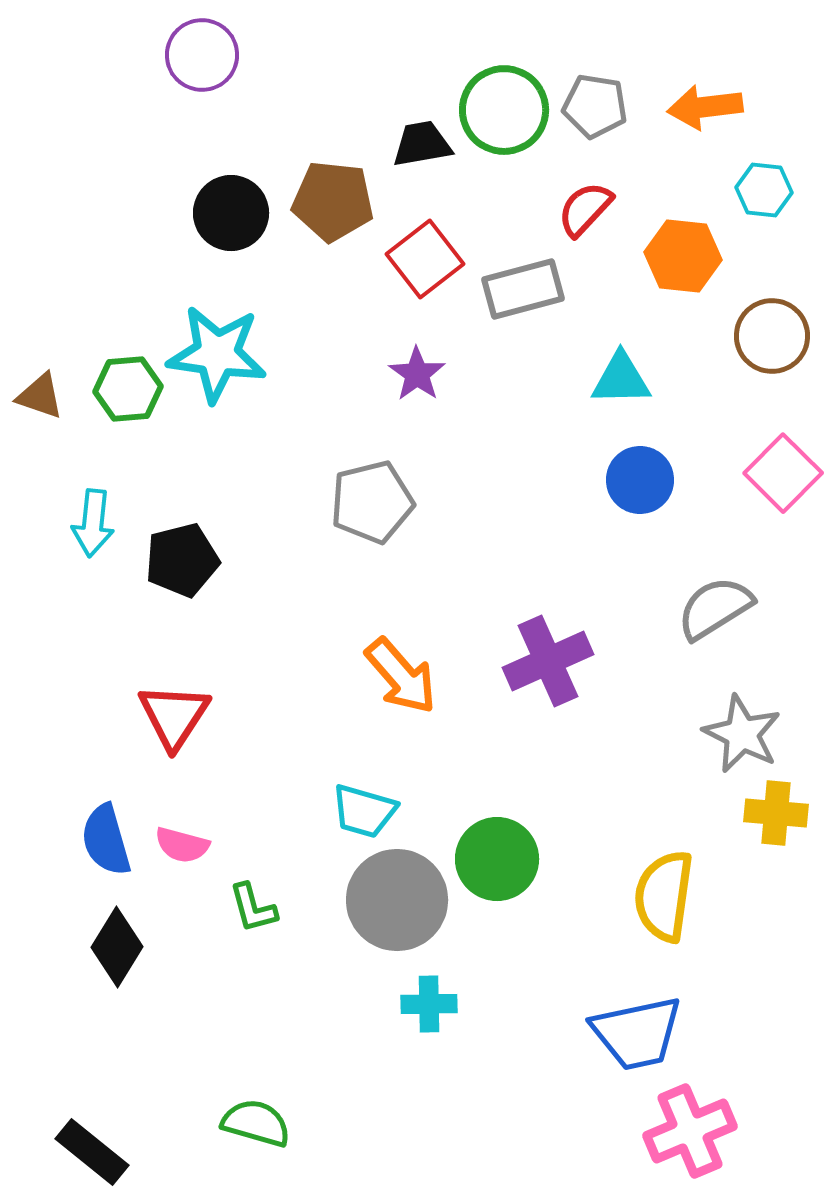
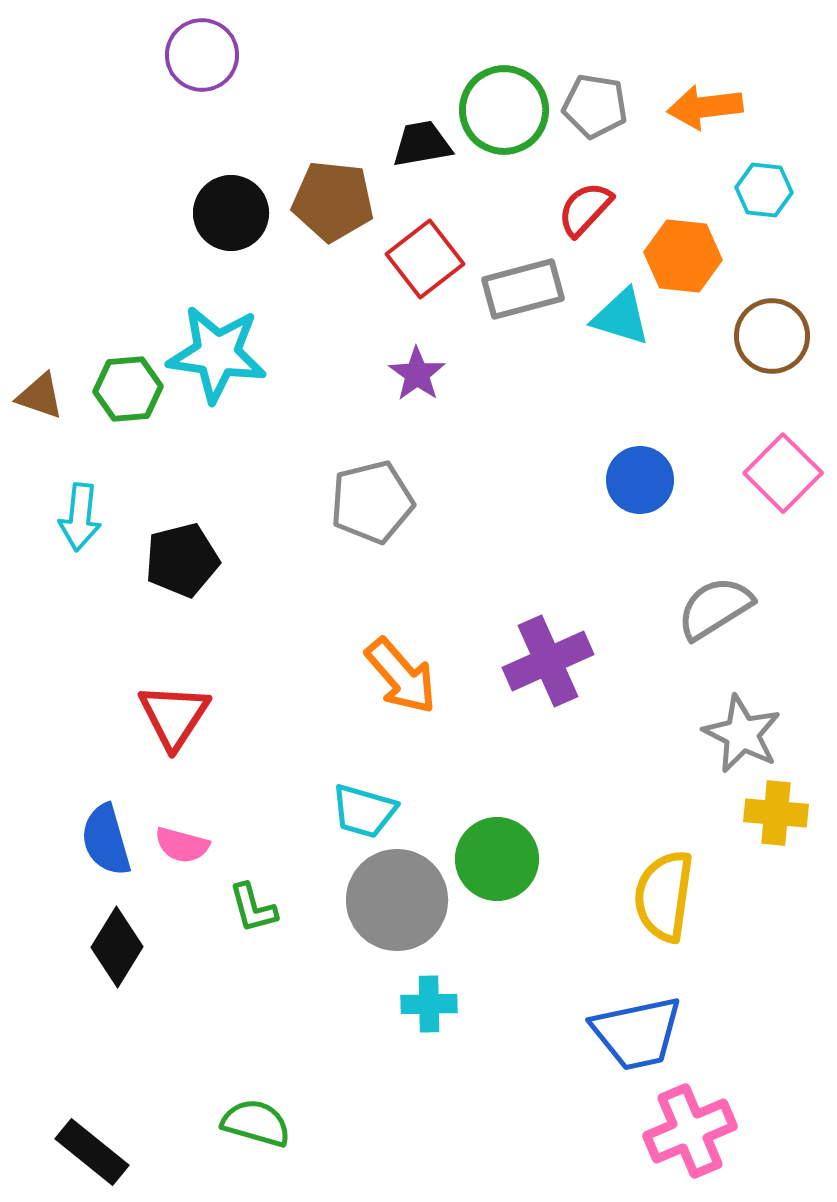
cyan triangle at (621, 379): moved 62 px up; rotated 18 degrees clockwise
cyan arrow at (93, 523): moved 13 px left, 6 px up
